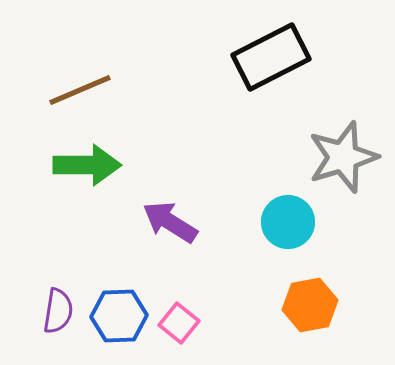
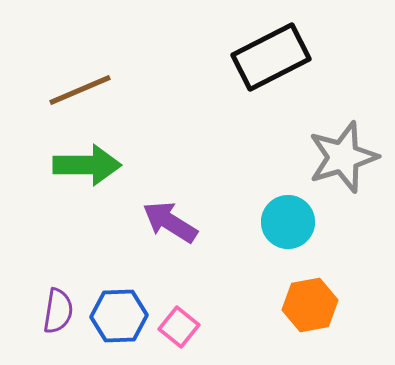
pink square: moved 4 px down
